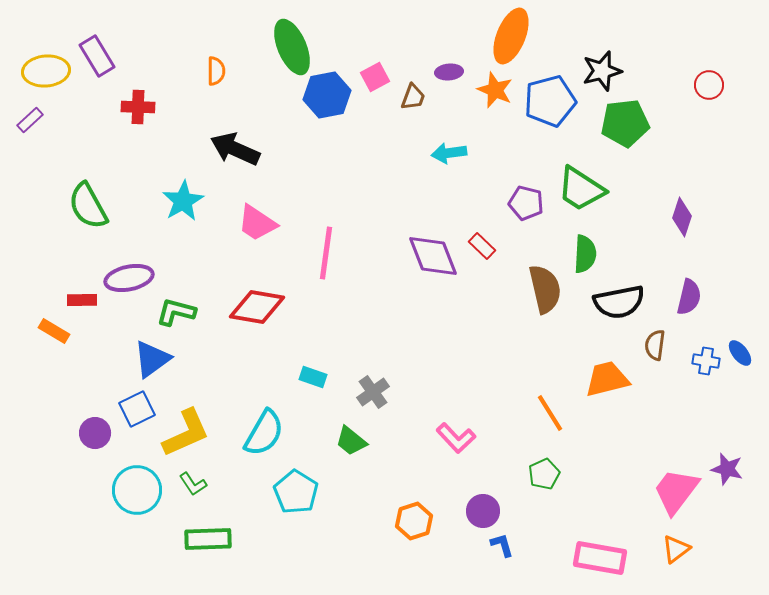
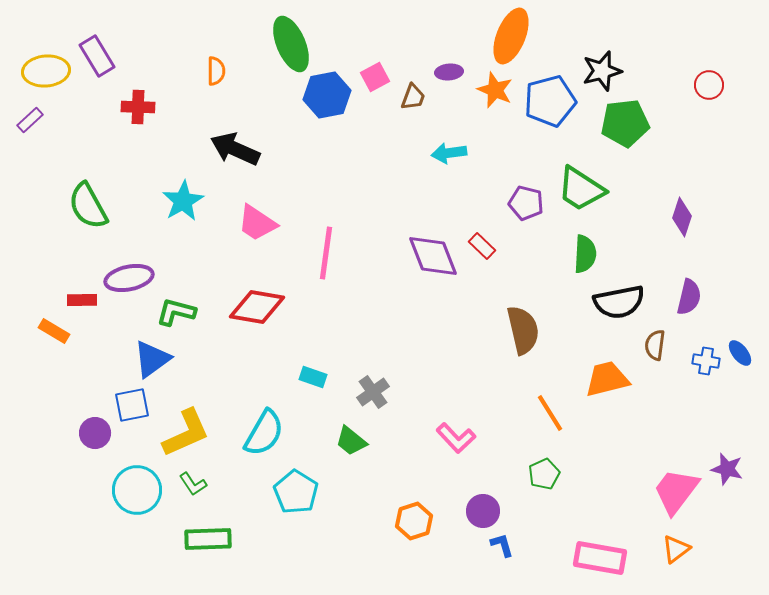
green ellipse at (292, 47): moved 1 px left, 3 px up
brown semicircle at (545, 289): moved 22 px left, 41 px down
blue square at (137, 409): moved 5 px left, 4 px up; rotated 15 degrees clockwise
